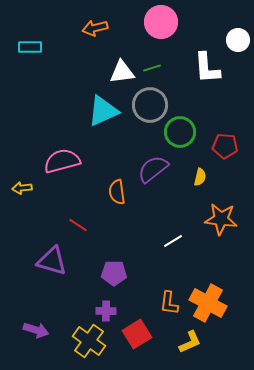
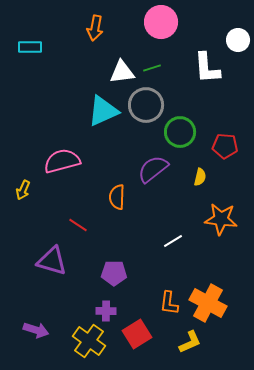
orange arrow: rotated 65 degrees counterclockwise
gray circle: moved 4 px left
yellow arrow: moved 1 px right, 2 px down; rotated 60 degrees counterclockwise
orange semicircle: moved 5 px down; rotated 10 degrees clockwise
